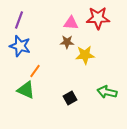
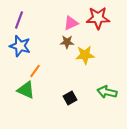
pink triangle: rotated 28 degrees counterclockwise
